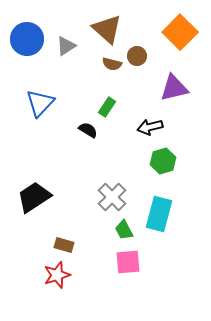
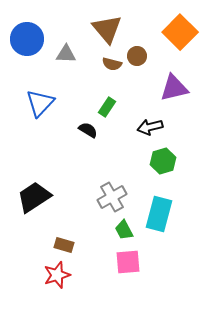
brown triangle: rotated 8 degrees clockwise
gray triangle: moved 8 px down; rotated 35 degrees clockwise
gray cross: rotated 16 degrees clockwise
